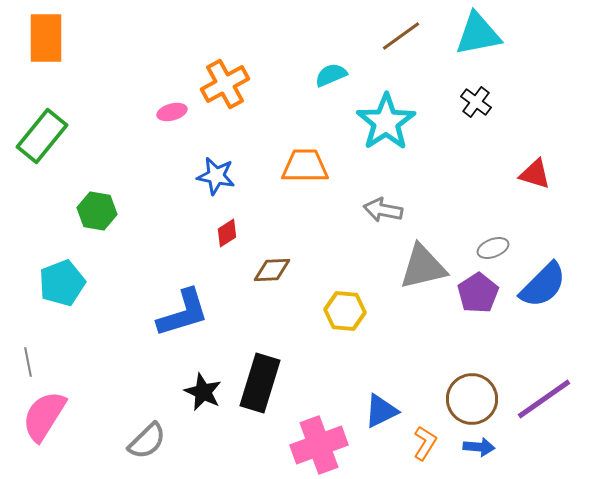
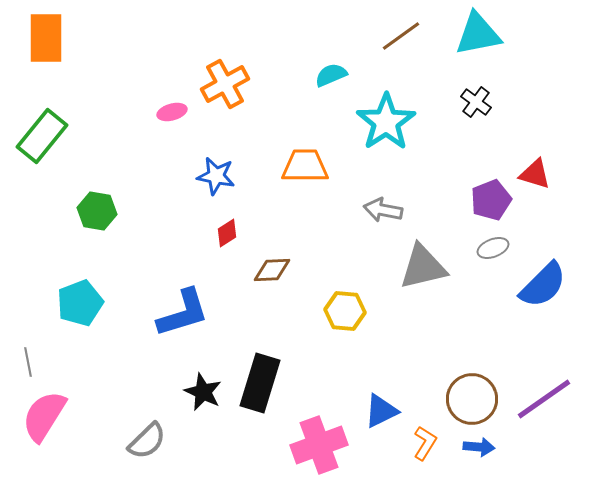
cyan pentagon: moved 18 px right, 20 px down
purple pentagon: moved 13 px right, 93 px up; rotated 12 degrees clockwise
